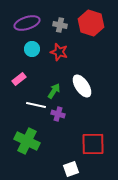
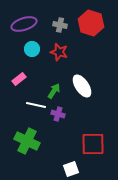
purple ellipse: moved 3 px left, 1 px down
